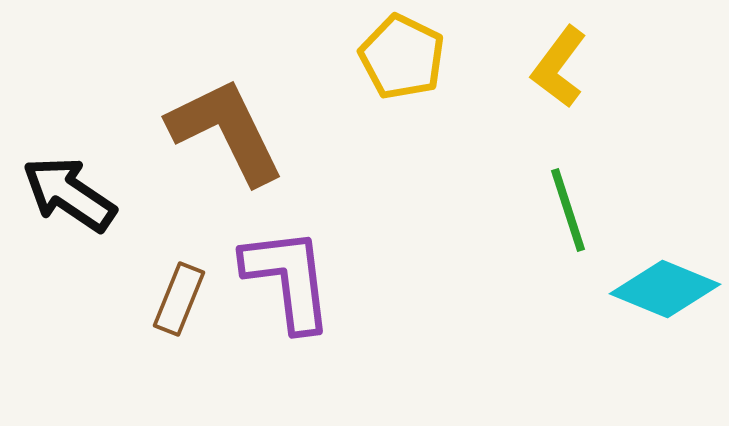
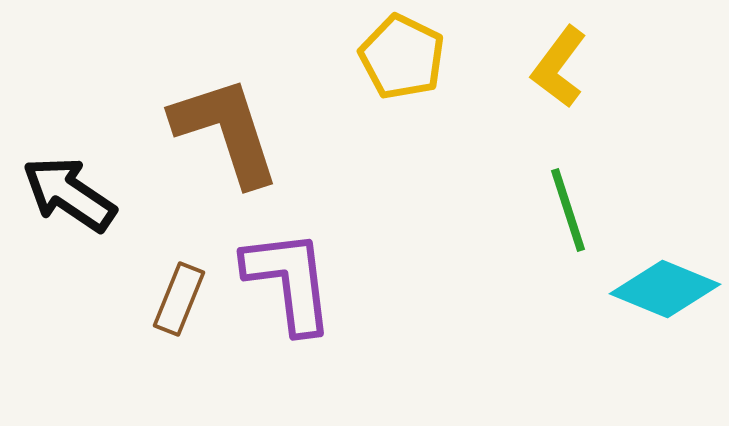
brown L-shape: rotated 8 degrees clockwise
purple L-shape: moved 1 px right, 2 px down
